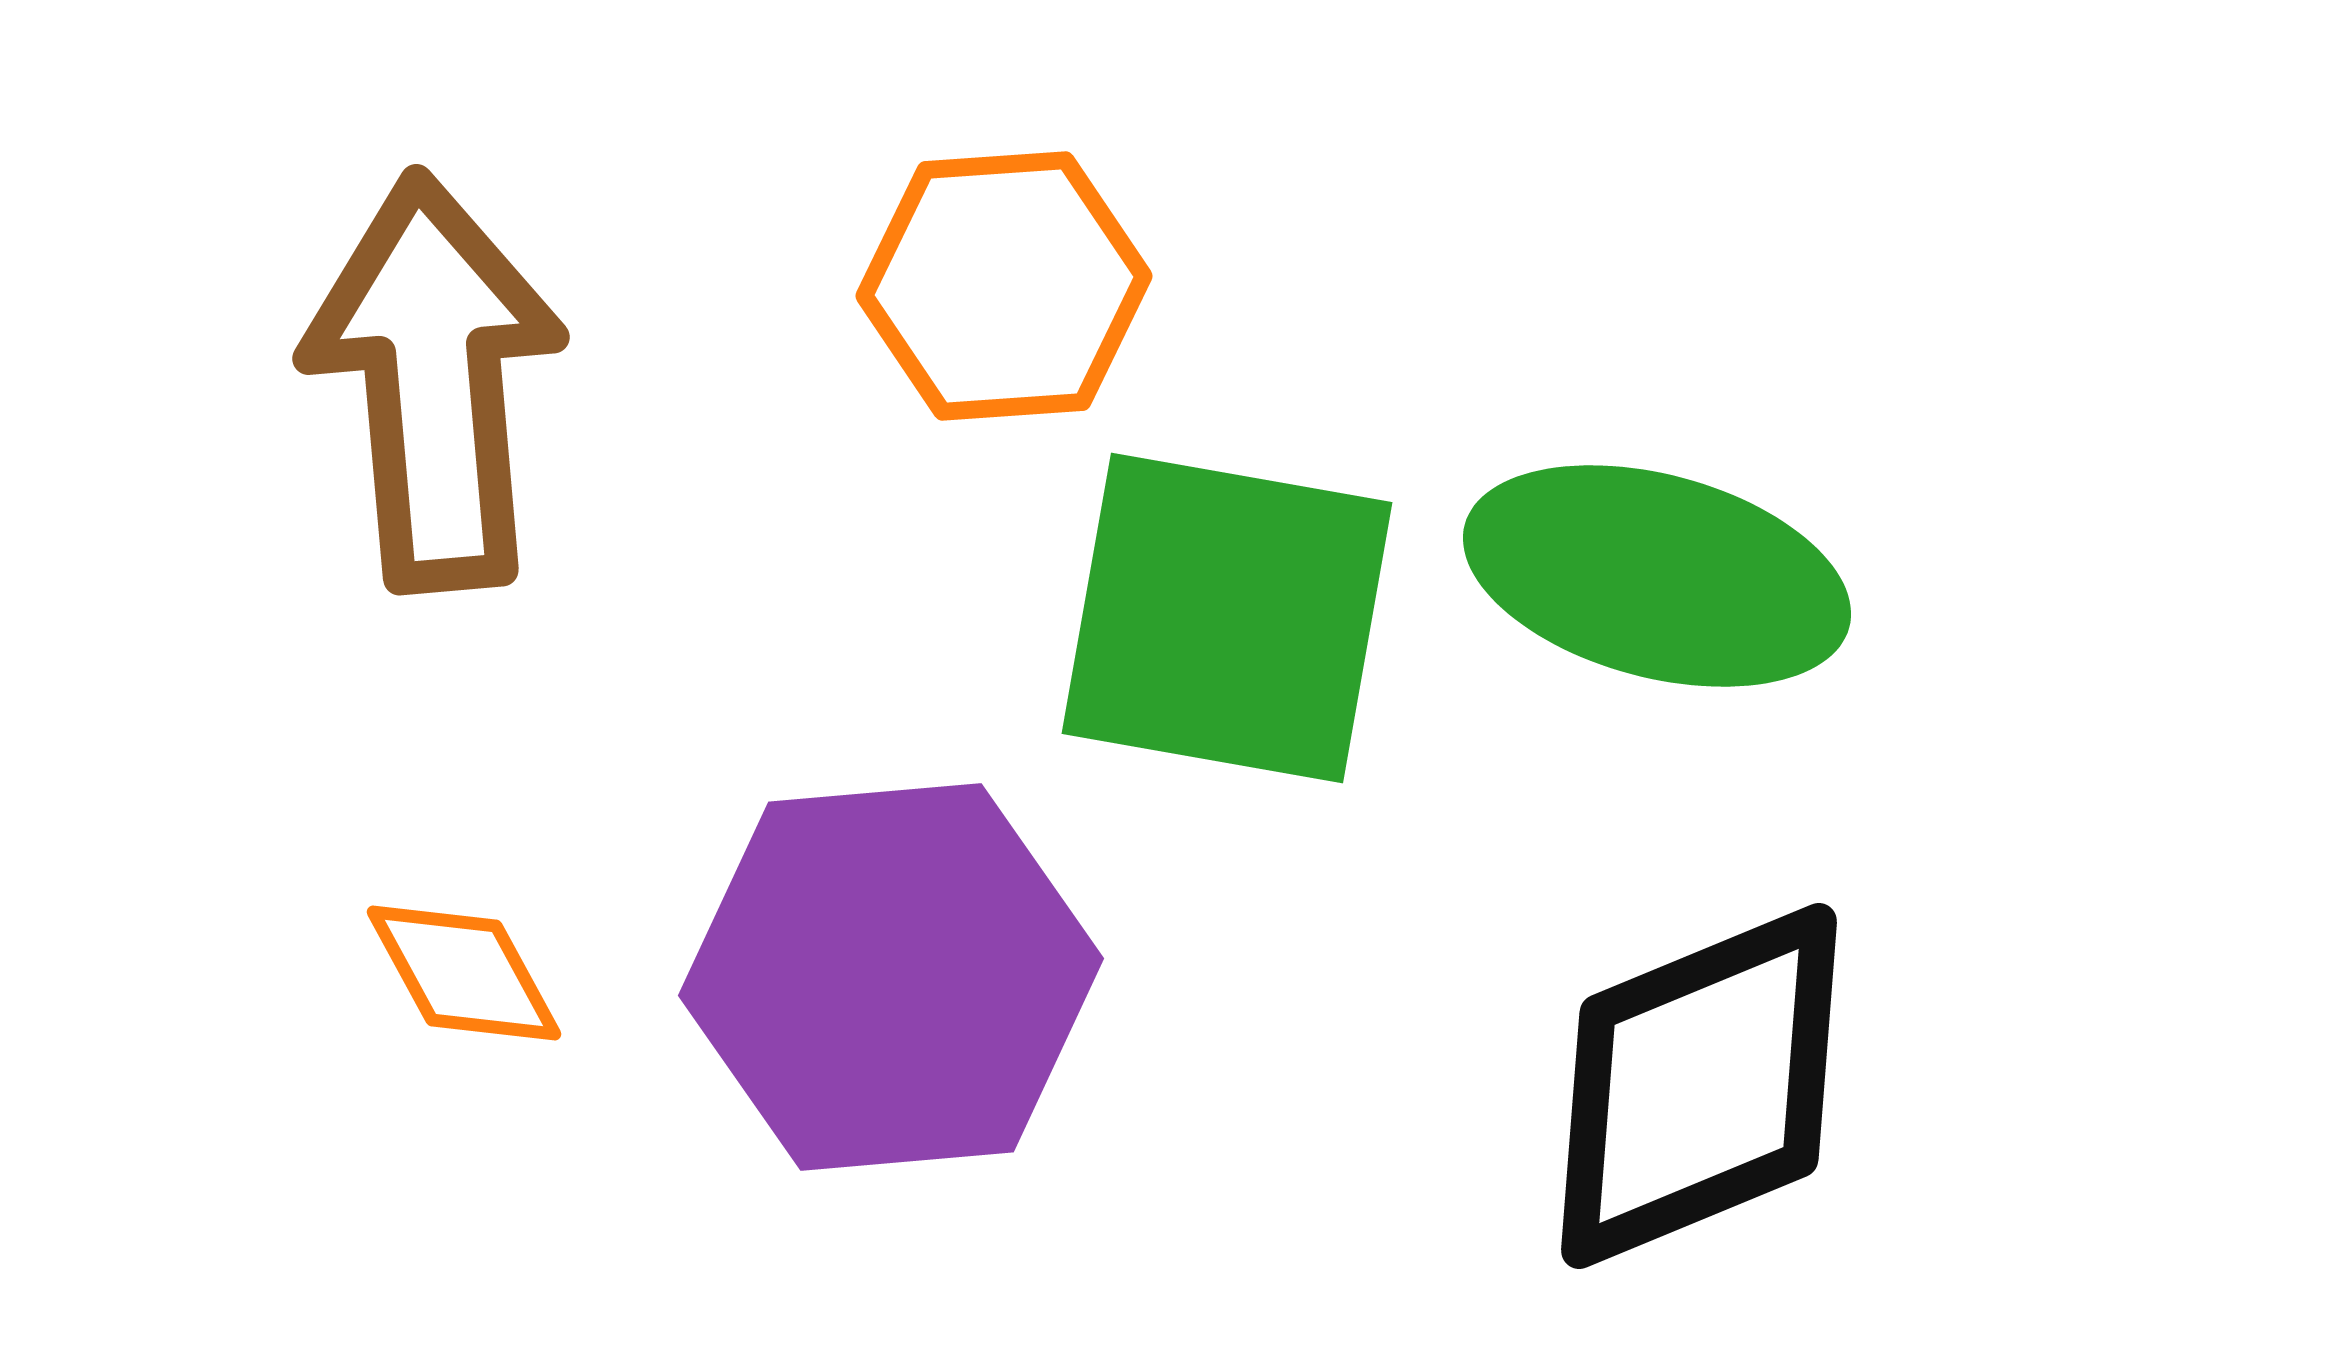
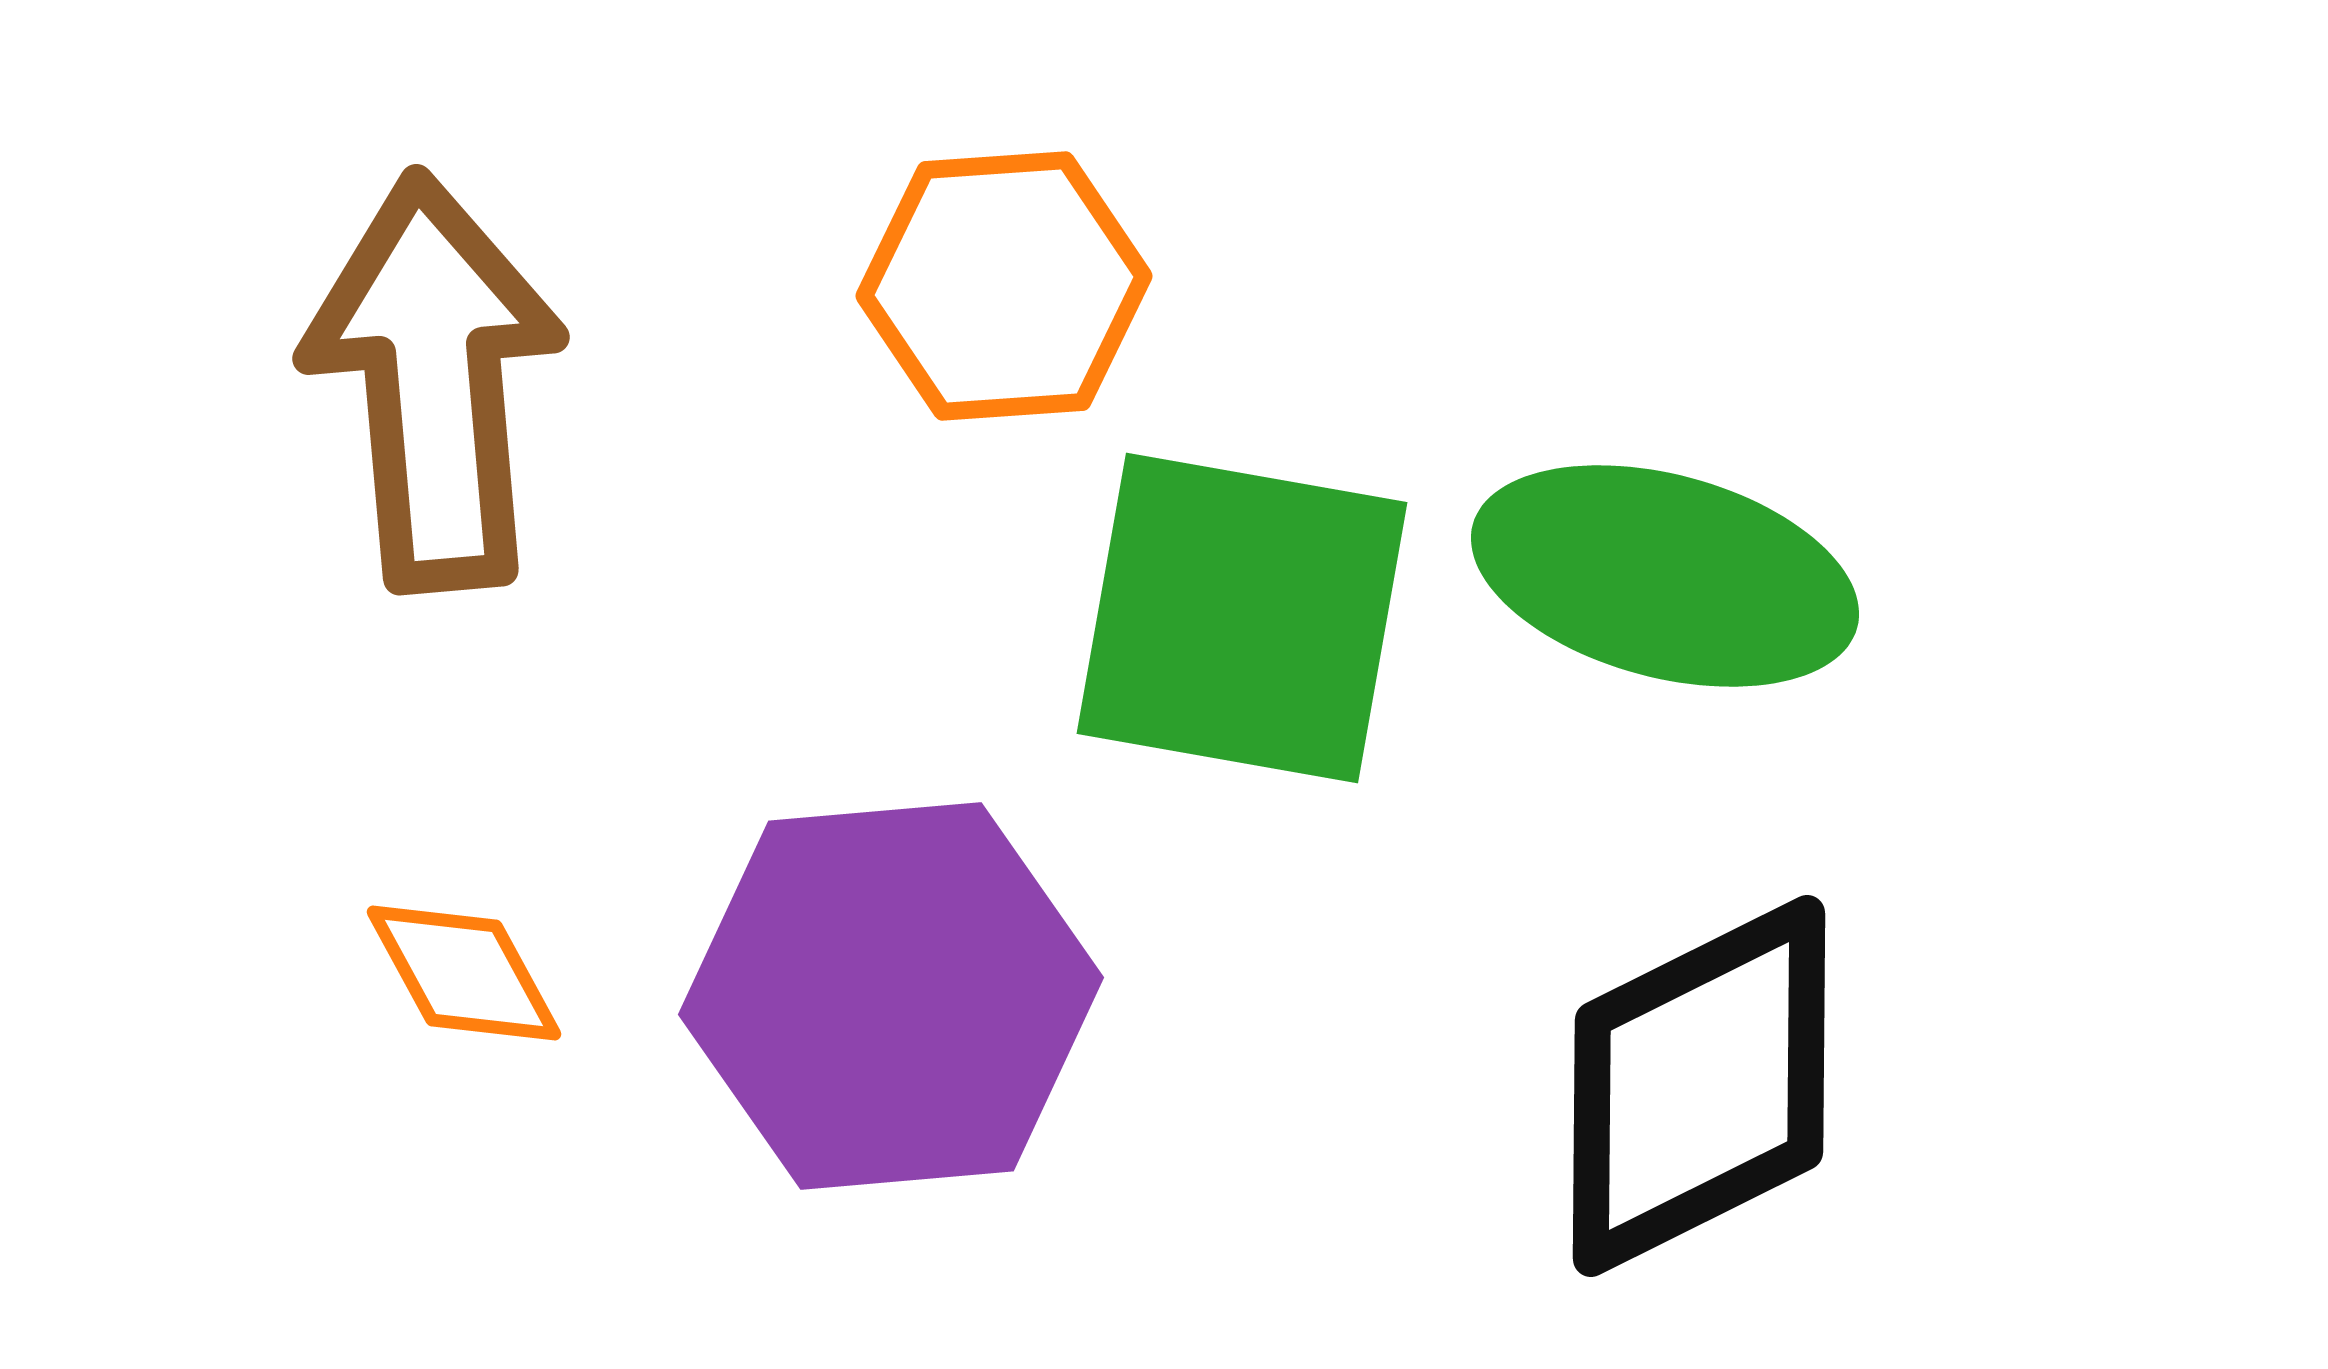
green ellipse: moved 8 px right
green square: moved 15 px right
purple hexagon: moved 19 px down
black diamond: rotated 4 degrees counterclockwise
